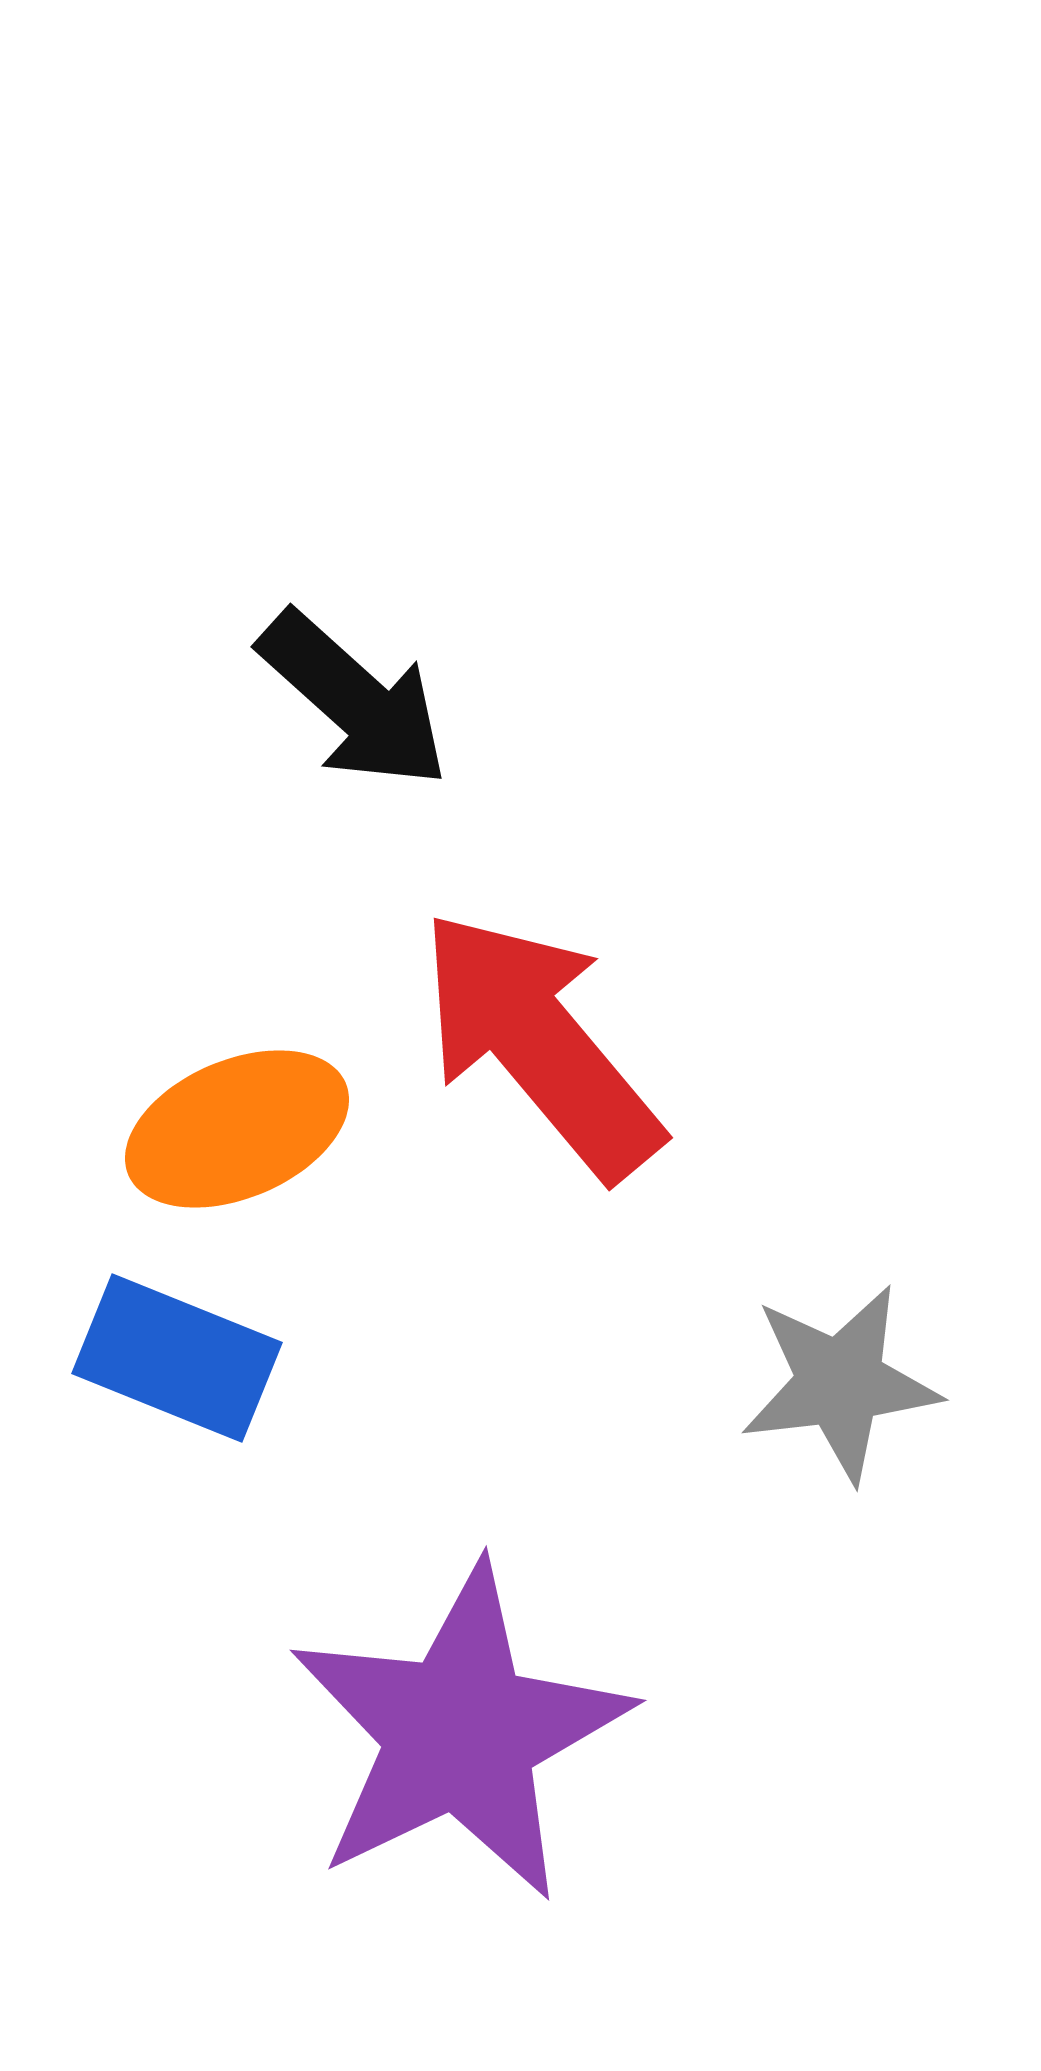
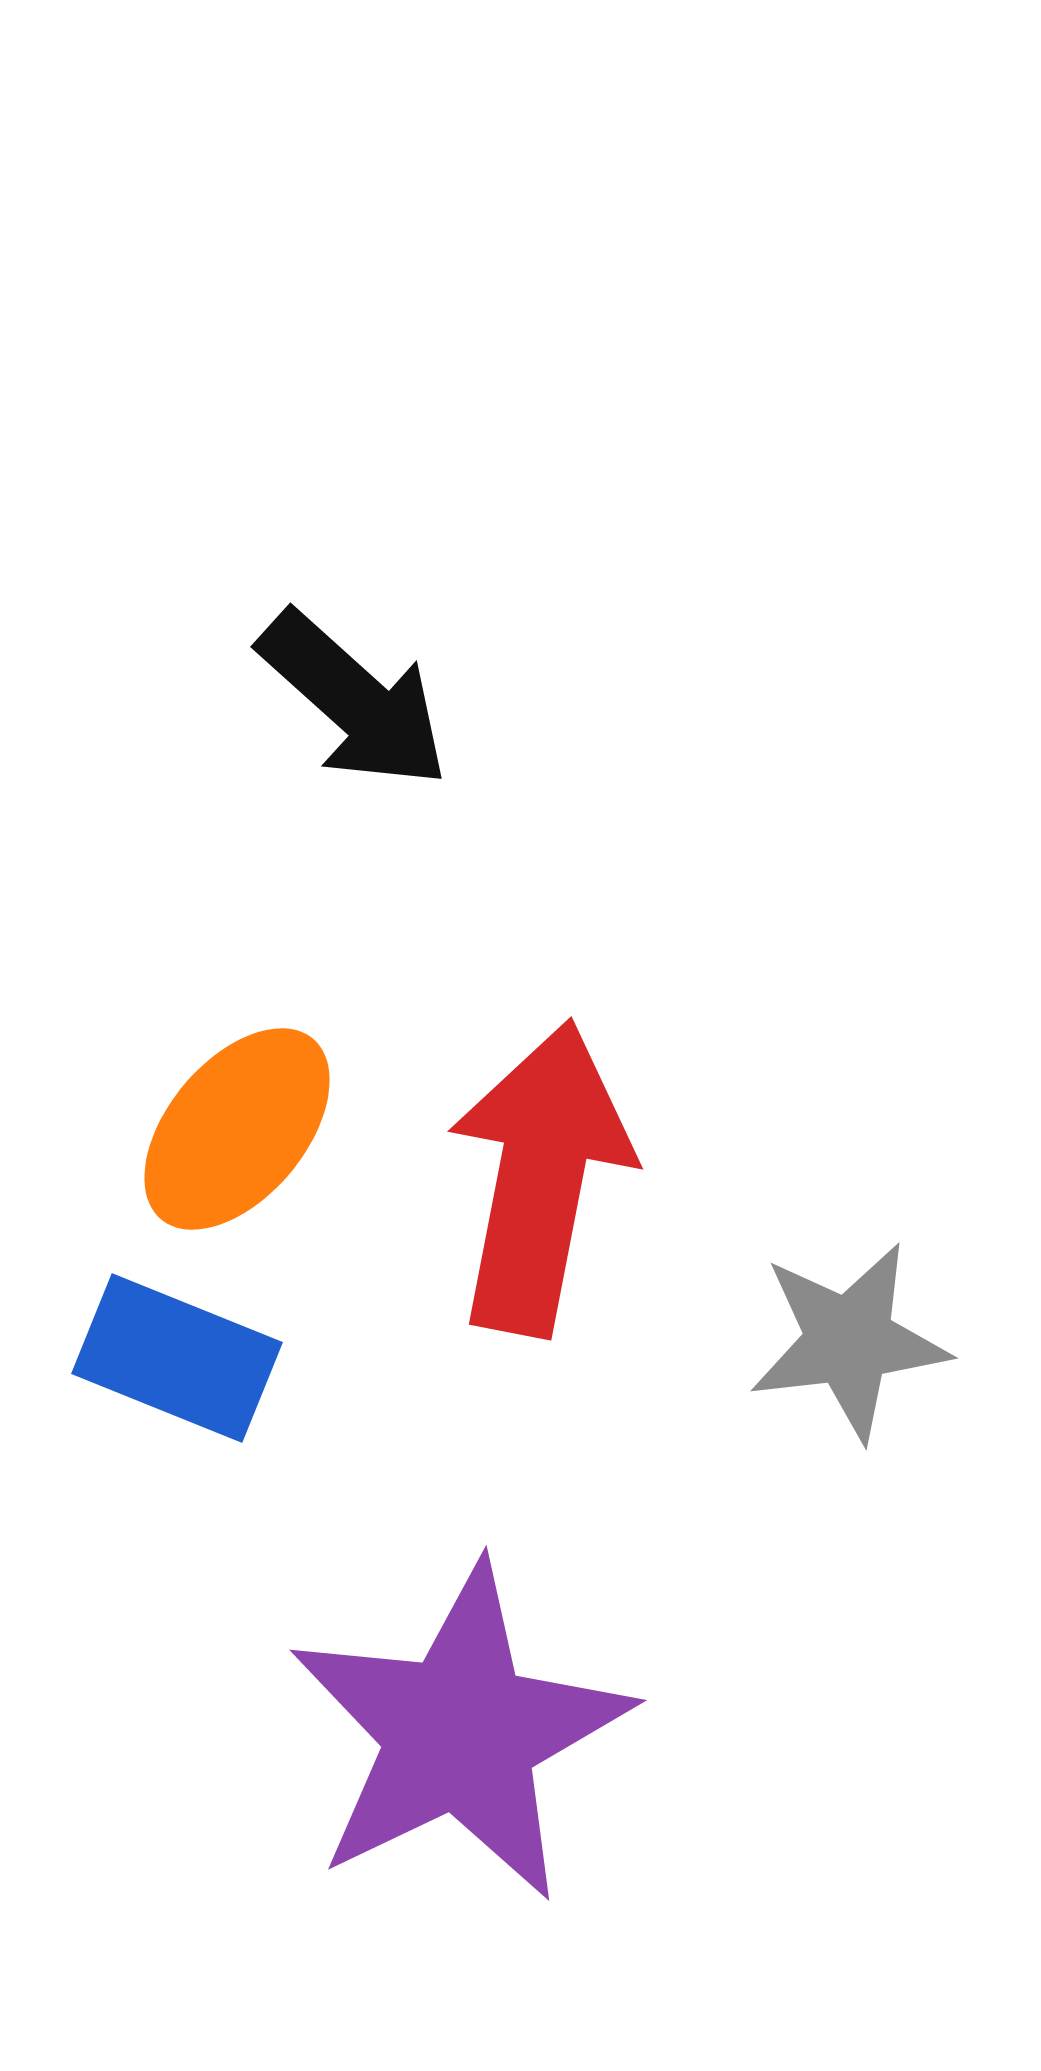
red arrow: moved 134 px down; rotated 51 degrees clockwise
orange ellipse: rotated 27 degrees counterclockwise
gray star: moved 9 px right, 42 px up
